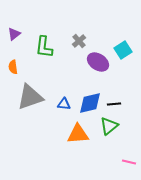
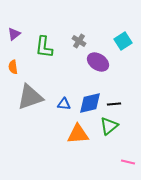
gray cross: rotated 16 degrees counterclockwise
cyan square: moved 9 px up
pink line: moved 1 px left
